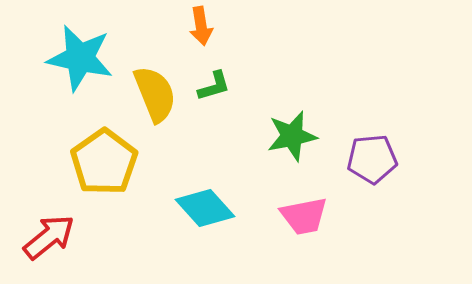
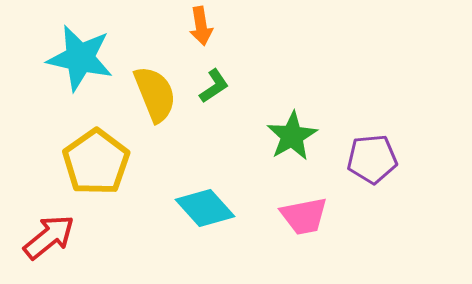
green L-shape: rotated 18 degrees counterclockwise
green star: rotated 18 degrees counterclockwise
yellow pentagon: moved 8 px left
